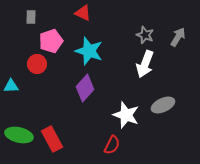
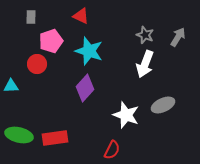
red triangle: moved 2 px left, 3 px down
red rectangle: moved 3 px right, 1 px up; rotated 70 degrees counterclockwise
red semicircle: moved 5 px down
